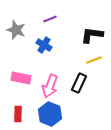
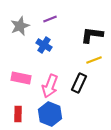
gray star: moved 4 px right, 4 px up; rotated 30 degrees clockwise
